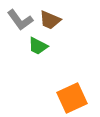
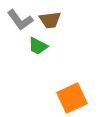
brown trapezoid: rotated 30 degrees counterclockwise
